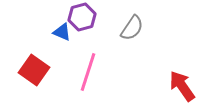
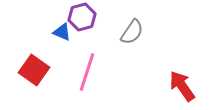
gray semicircle: moved 4 px down
pink line: moved 1 px left
